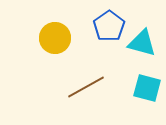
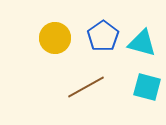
blue pentagon: moved 6 px left, 10 px down
cyan square: moved 1 px up
